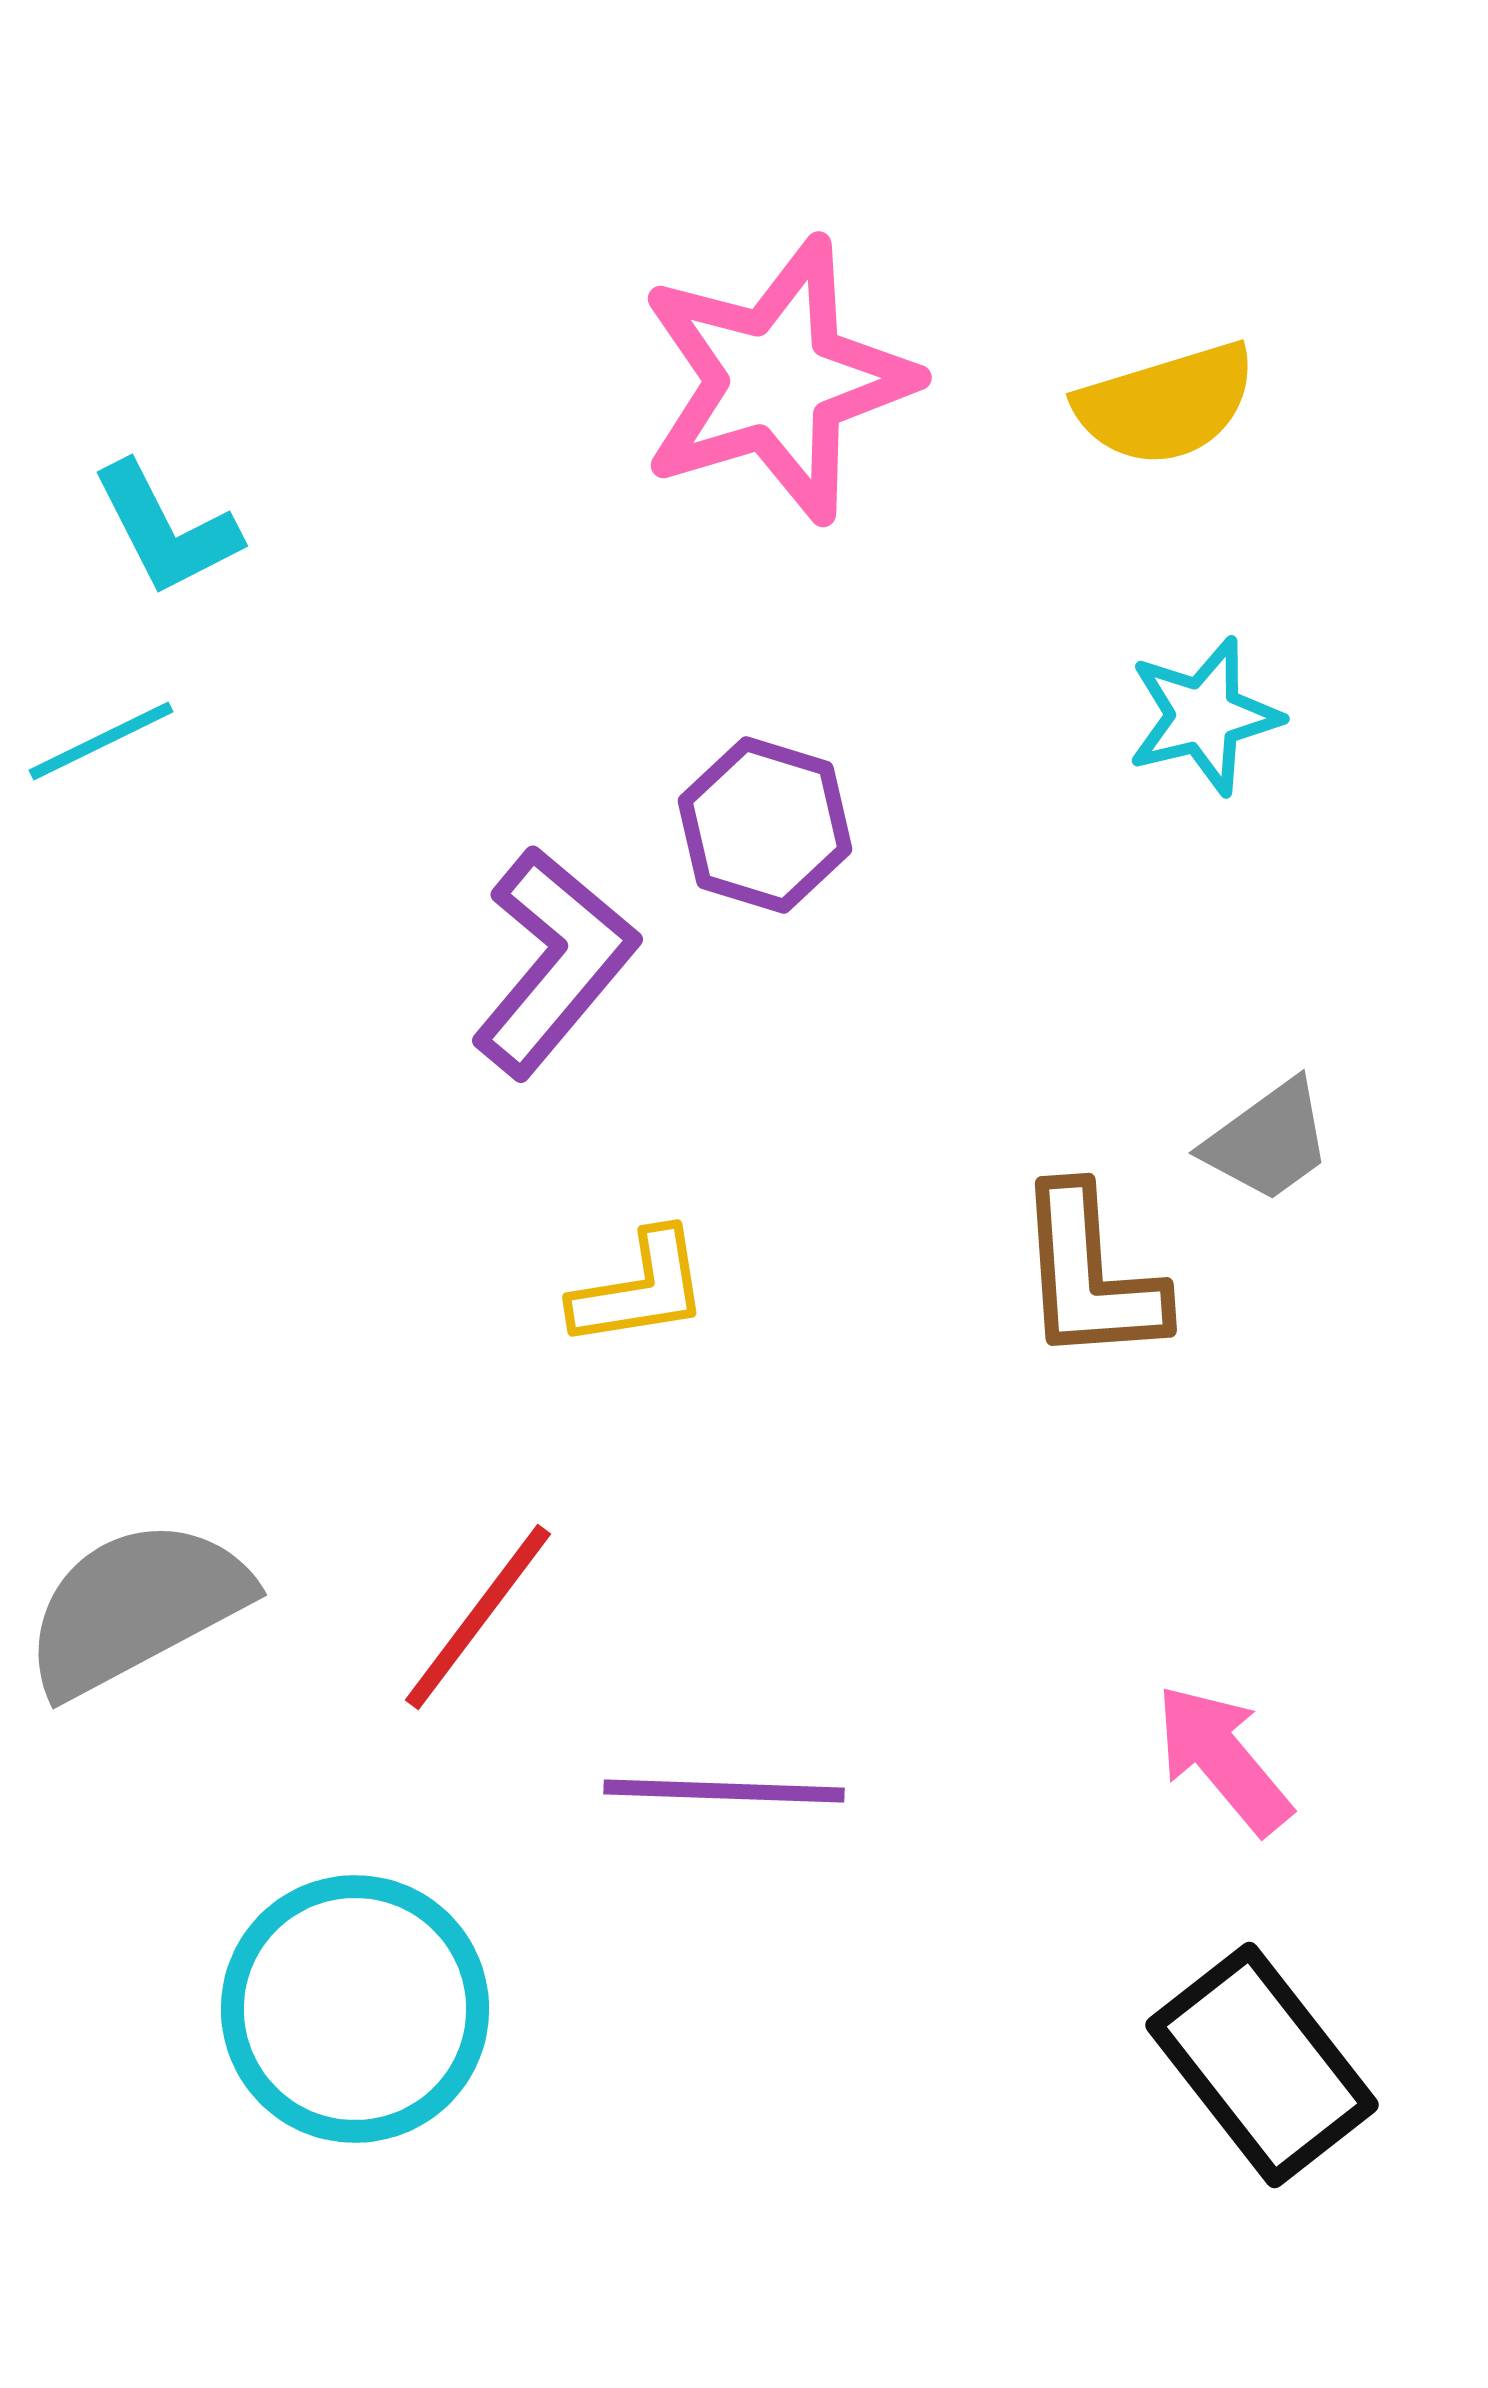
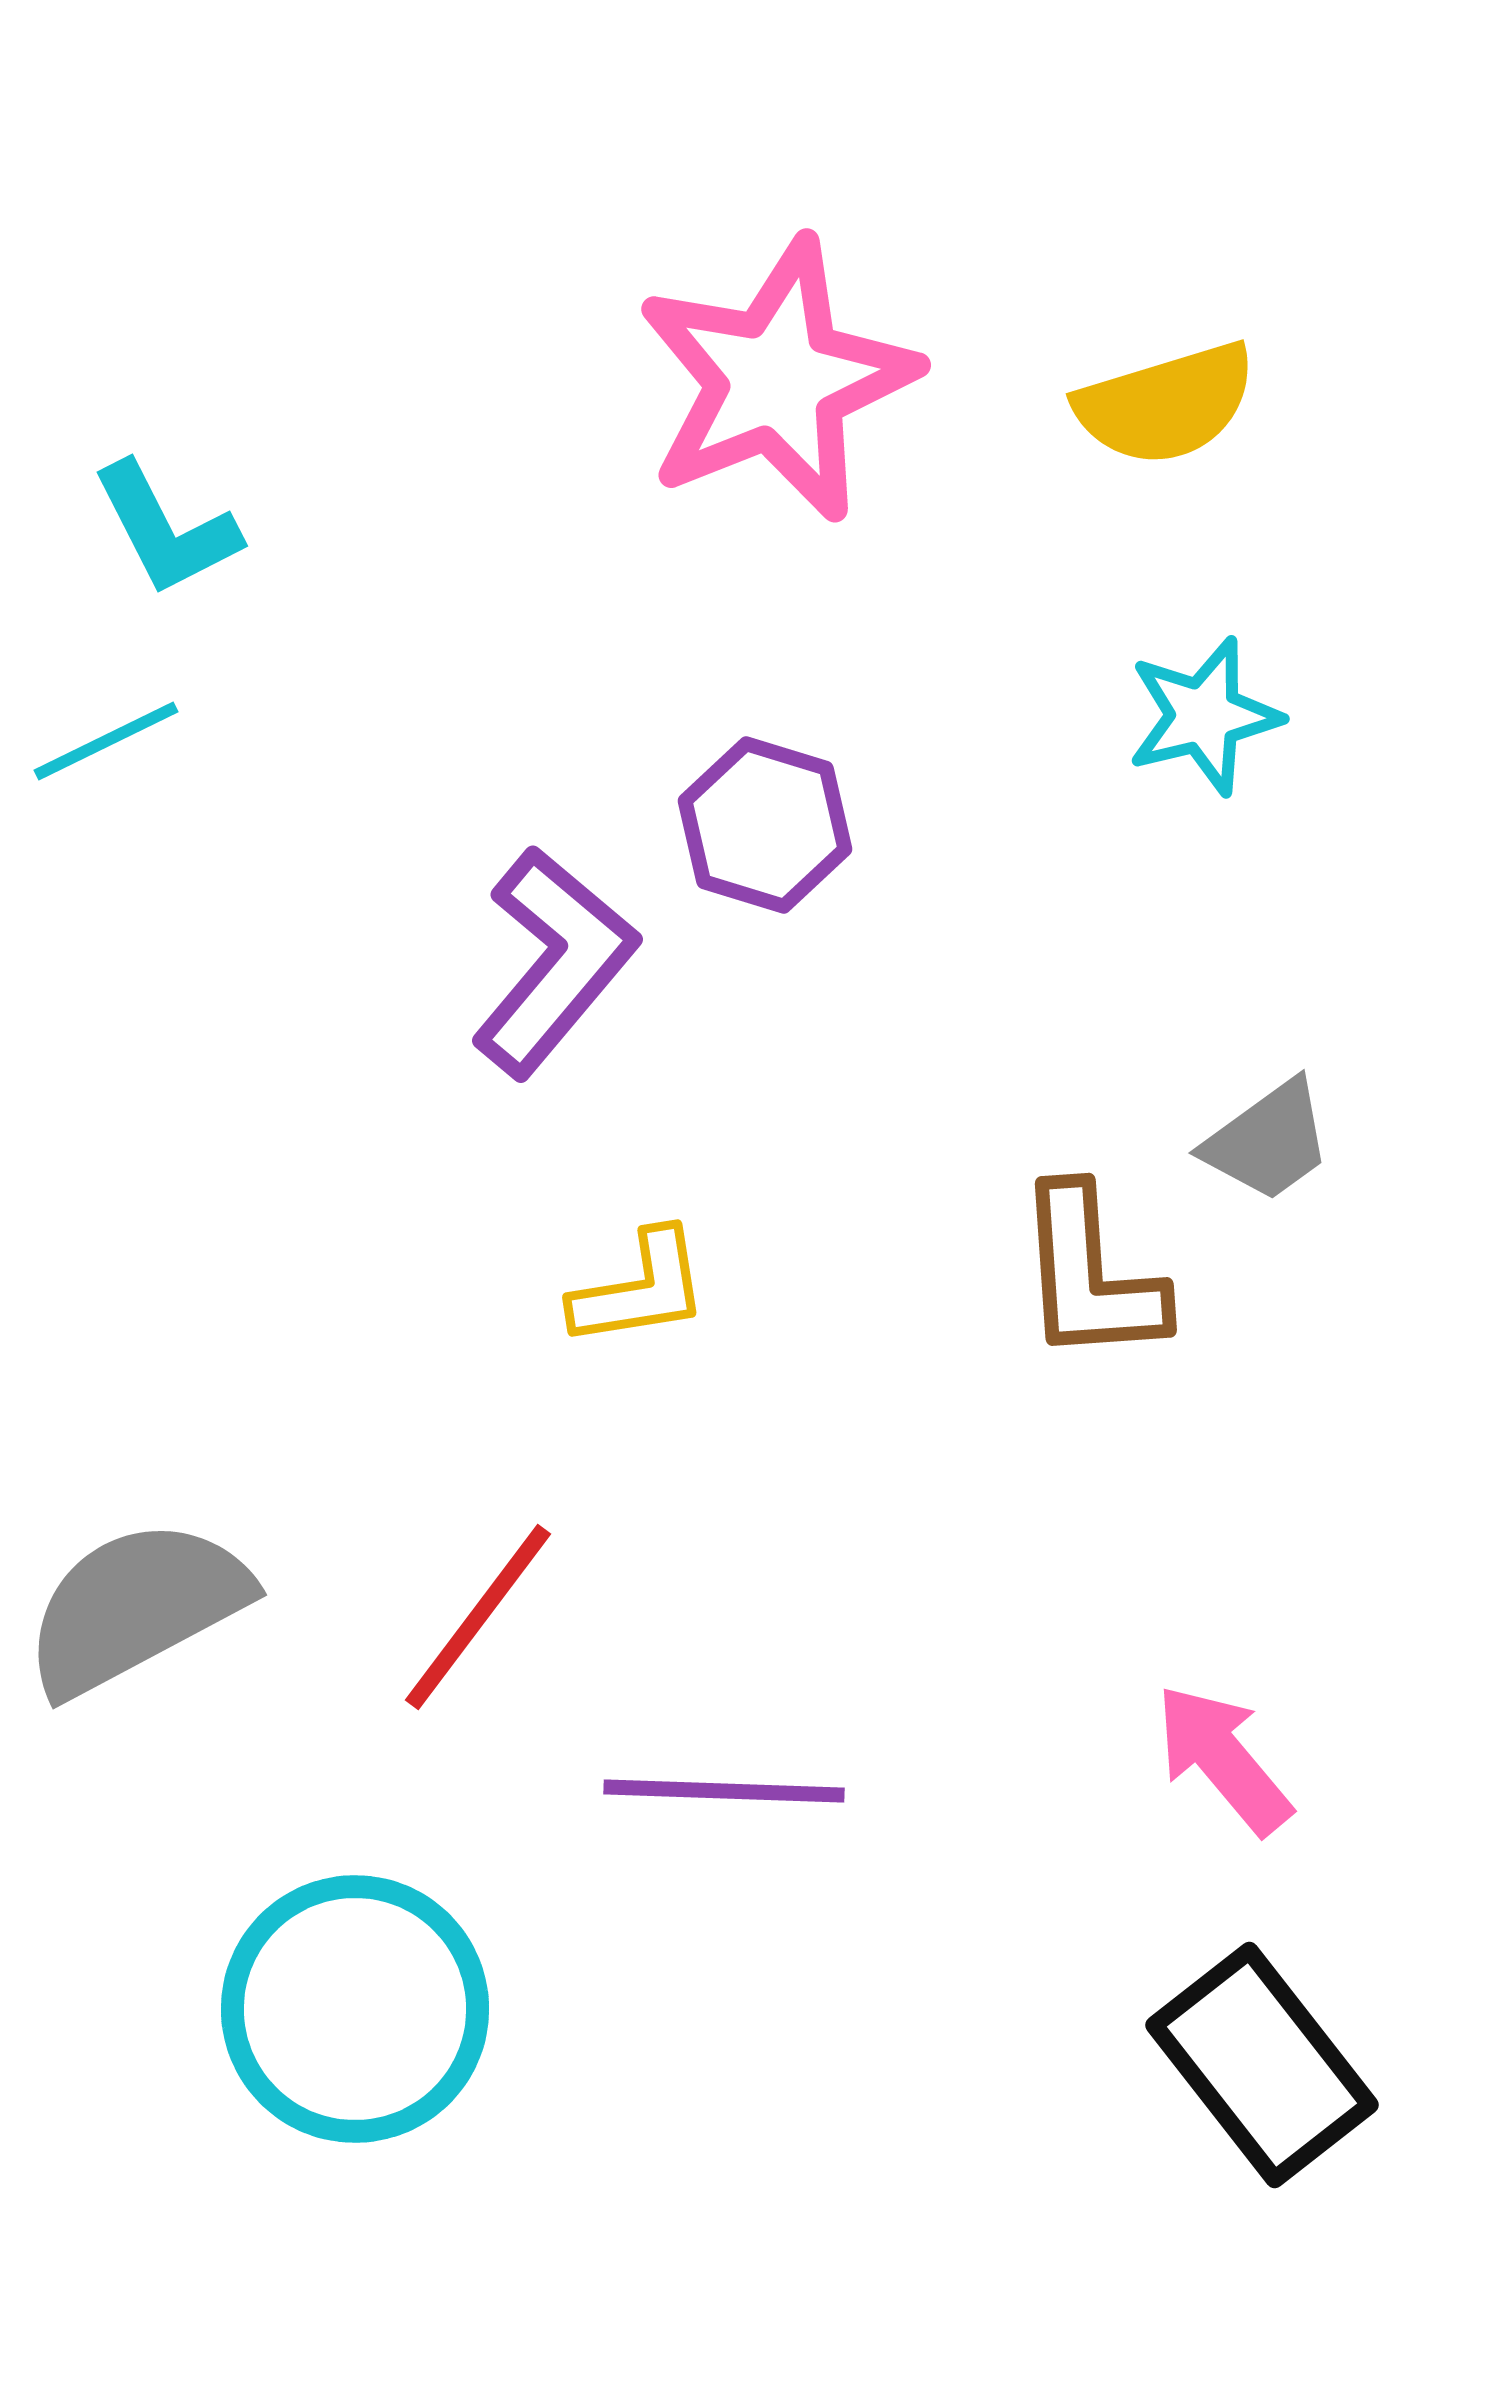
pink star: rotated 5 degrees counterclockwise
cyan line: moved 5 px right
